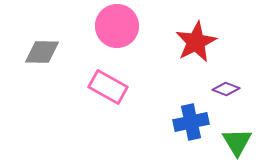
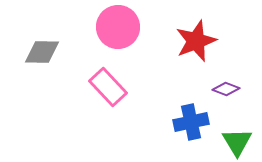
pink circle: moved 1 px right, 1 px down
red star: moved 1 px up; rotated 6 degrees clockwise
pink rectangle: rotated 18 degrees clockwise
